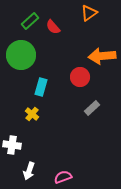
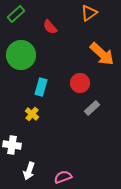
green rectangle: moved 14 px left, 7 px up
red semicircle: moved 3 px left
orange arrow: moved 2 px up; rotated 132 degrees counterclockwise
red circle: moved 6 px down
